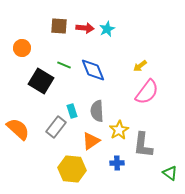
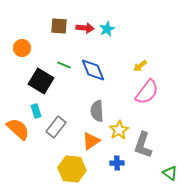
cyan rectangle: moved 36 px left
gray L-shape: rotated 12 degrees clockwise
